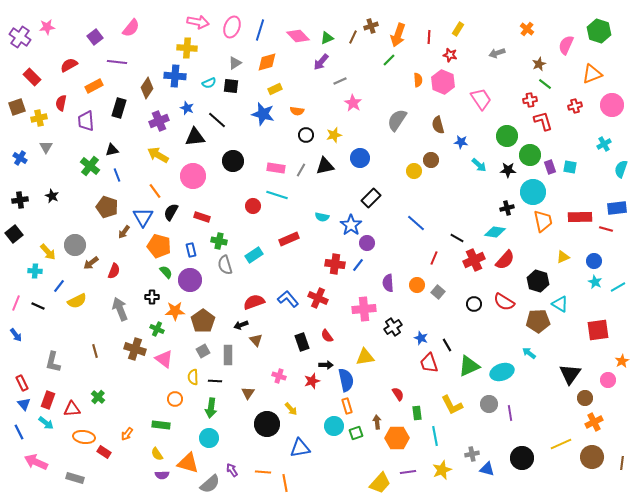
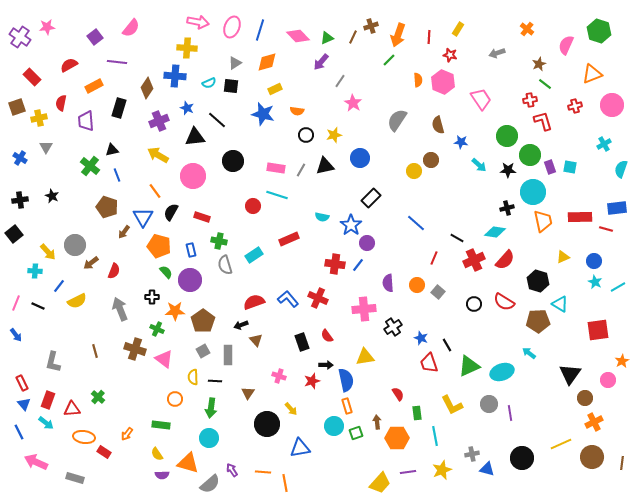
gray line at (340, 81): rotated 32 degrees counterclockwise
